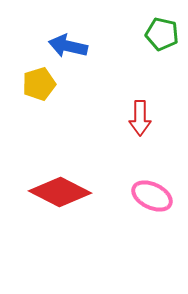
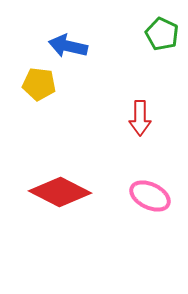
green pentagon: rotated 12 degrees clockwise
yellow pentagon: rotated 24 degrees clockwise
pink ellipse: moved 2 px left
